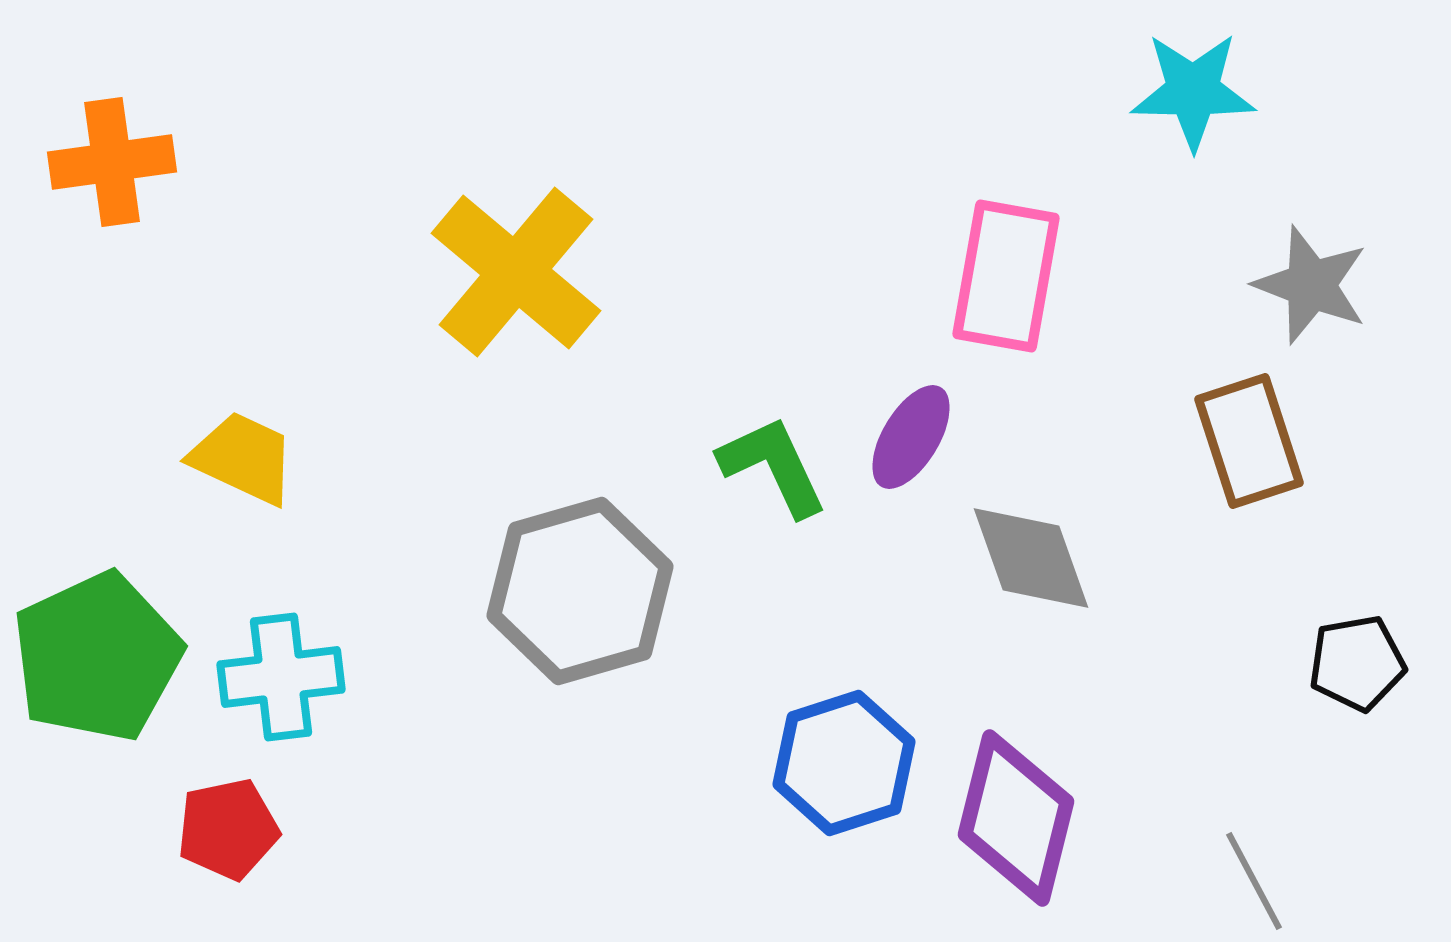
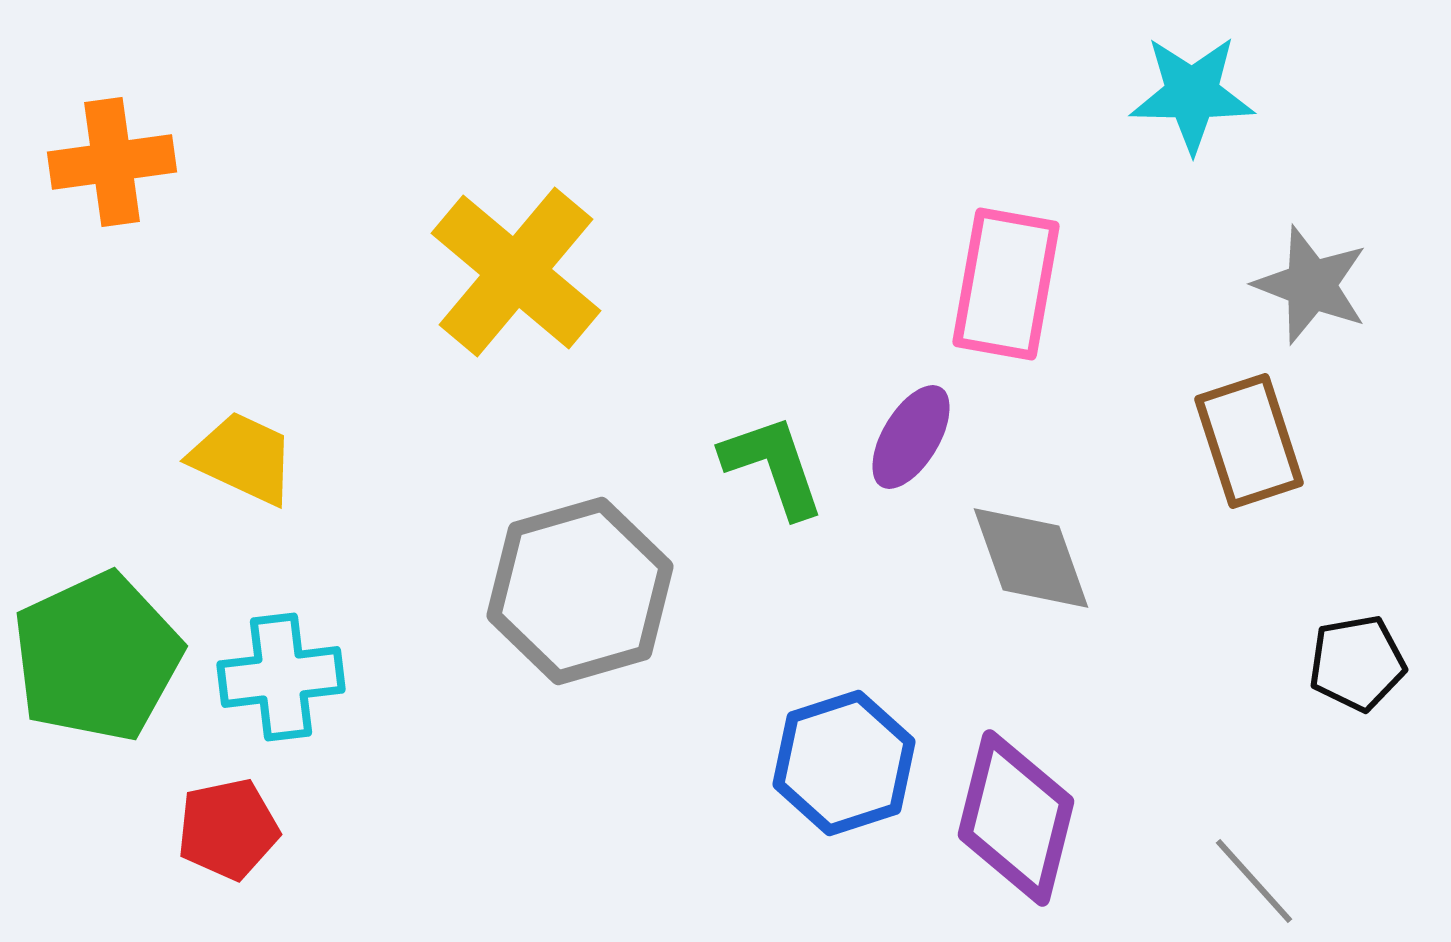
cyan star: moved 1 px left, 3 px down
pink rectangle: moved 8 px down
green L-shape: rotated 6 degrees clockwise
gray line: rotated 14 degrees counterclockwise
